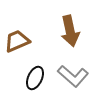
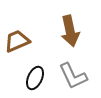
gray L-shape: rotated 24 degrees clockwise
